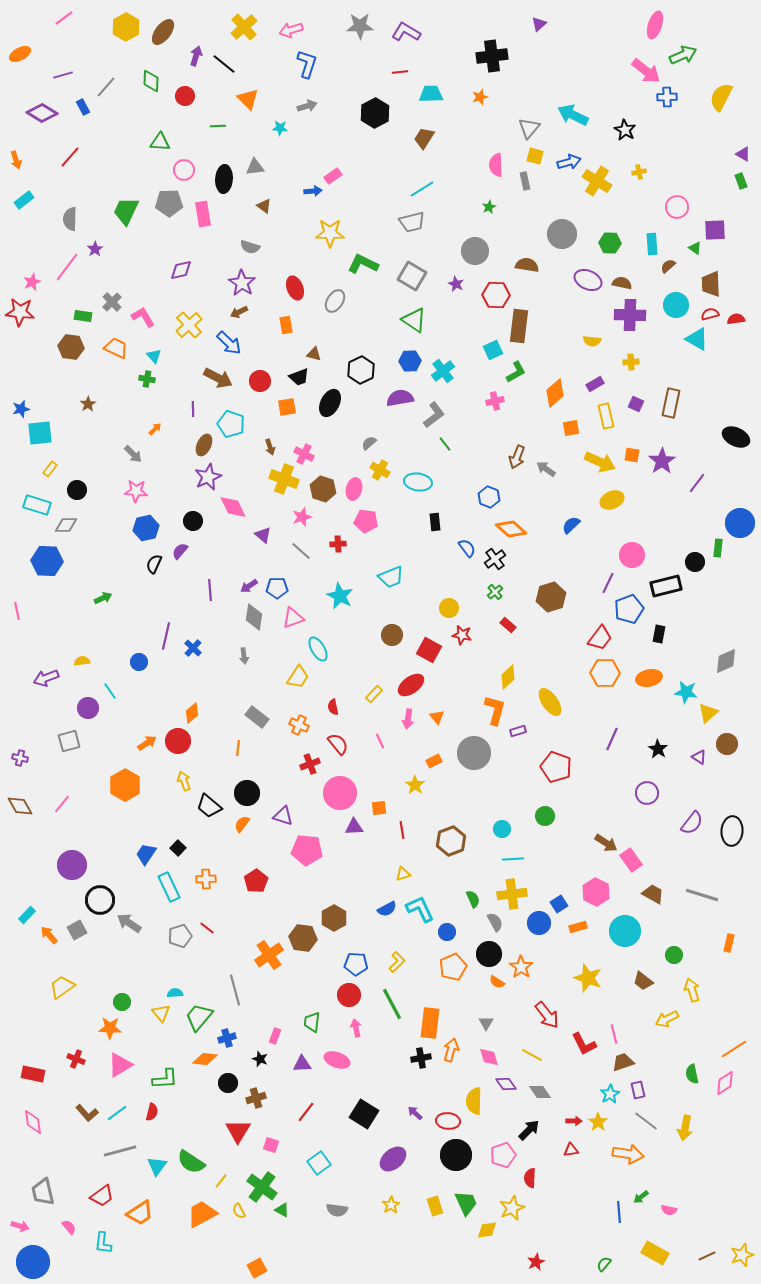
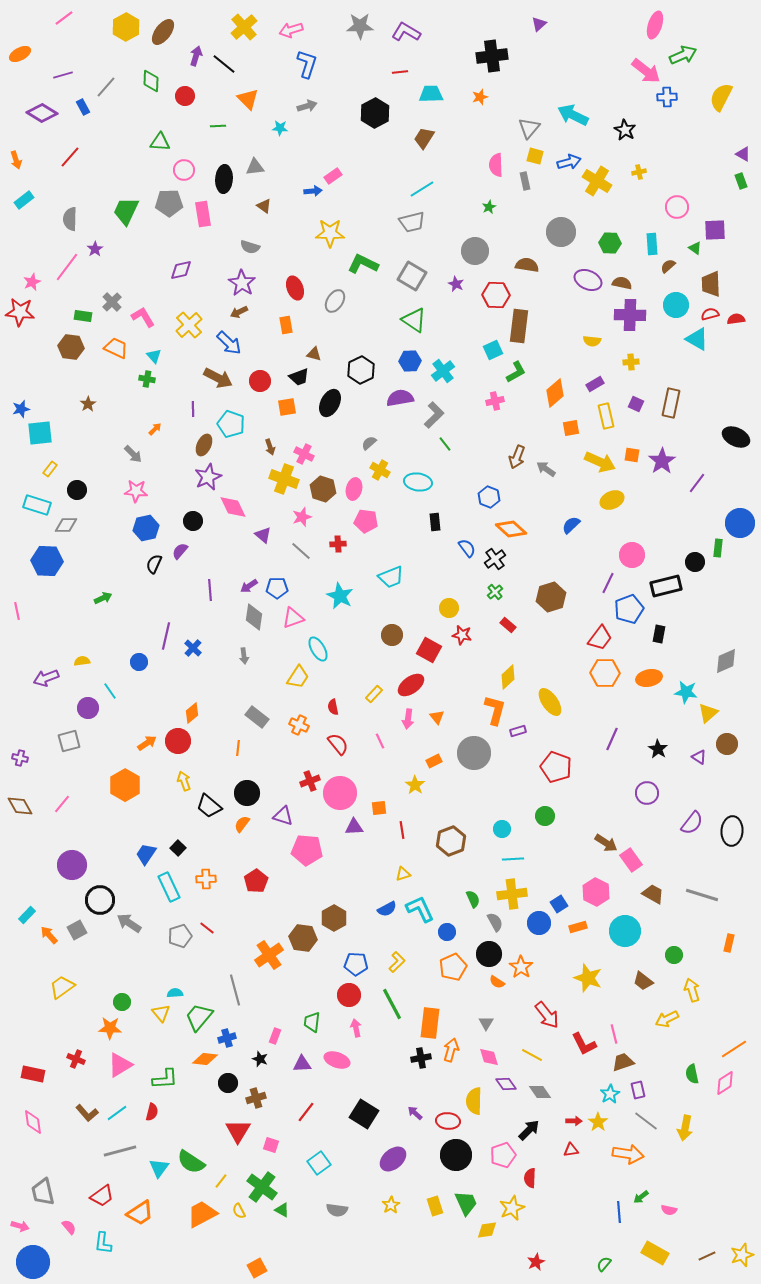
gray circle at (562, 234): moved 1 px left, 2 px up
gray L-shape at (434, 415): rotated 8 degrees counterclockwise
red cross at (310, 764): moved 17 px down
cyan triangle at (157, 1166): moved 2 px right, 2 px down
